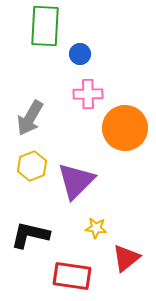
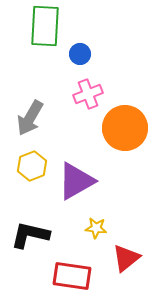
pink cross: rotated 20 degrees counterclockwise
purple triangle: rotated 15 degrees clockwise
